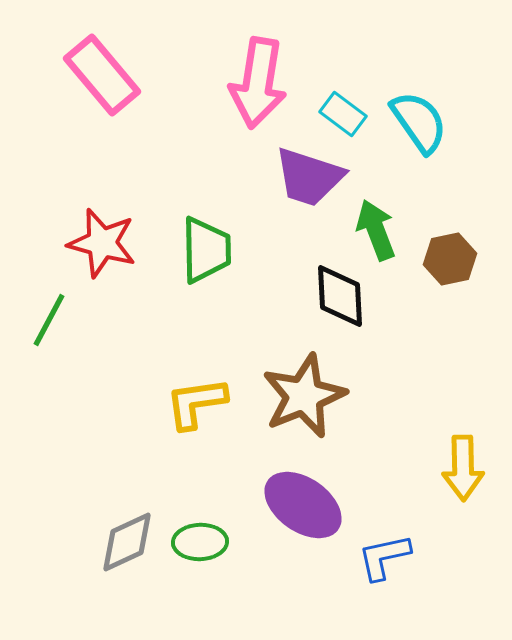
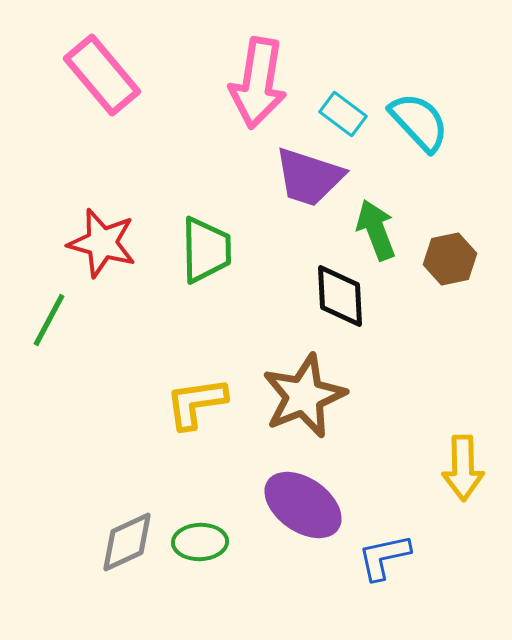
cyan semicircle: rotated 8 degrees counterclockwise
